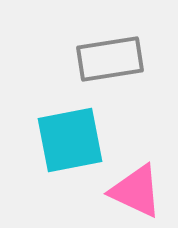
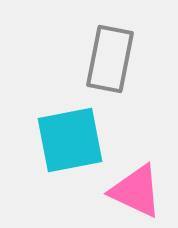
gray rectangle: rotated 70 degrees counterclockwise
